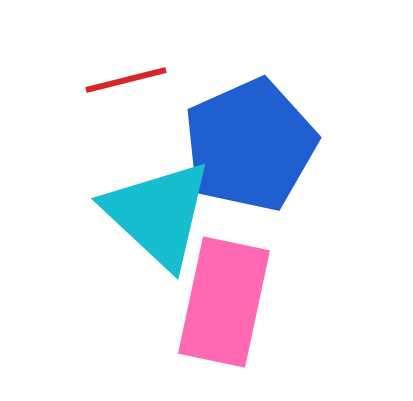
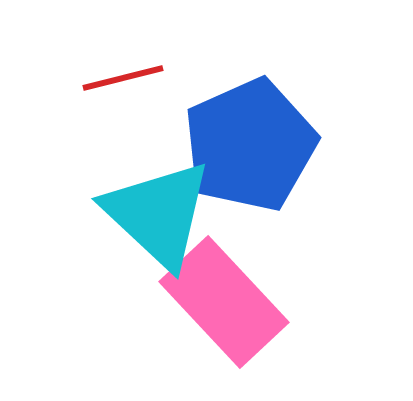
red line: moved 3 px left, 2 px up
pink rectangle: rotated 55 degrees counterclockwise
